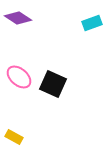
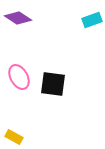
cyan rectangle: moved 3 px up
pink ellipse: rotated 20 degrees clockwise
black square: rotated 16 degrees counterclockwise
